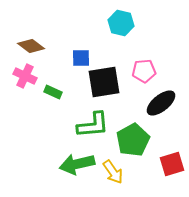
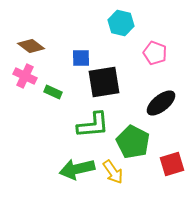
pink pentagon: moved 11 px right, 18 px up; rotated 25 degrees clockwise
green pentagon: moved 2 px down; rotated 16 degrees counterclockwise
green arrow: moved 5 px down
